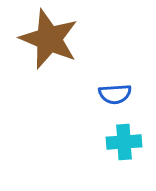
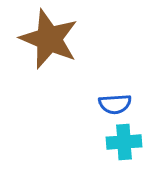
blue semicircle: moved 10 px down
